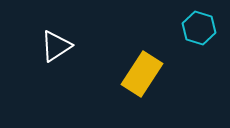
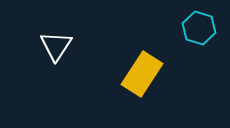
white triangle: rotated 24 degrees counterclockwise
